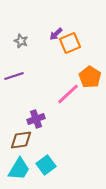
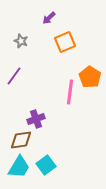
purple arrow: moved 7 px left, 16 px up
orange square: moved 5 px left, 1 px up
purple line: rotated 36 degrees counterclockwise
pink line: moved 2 px right, 2 px up; rotated 40 degrees counterclockwise
cyan trapezoid: moved 2 px up
